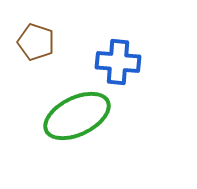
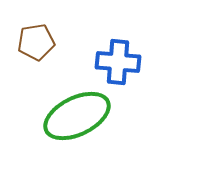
brown pentagon: rotated 27 degrees counterclockwise
